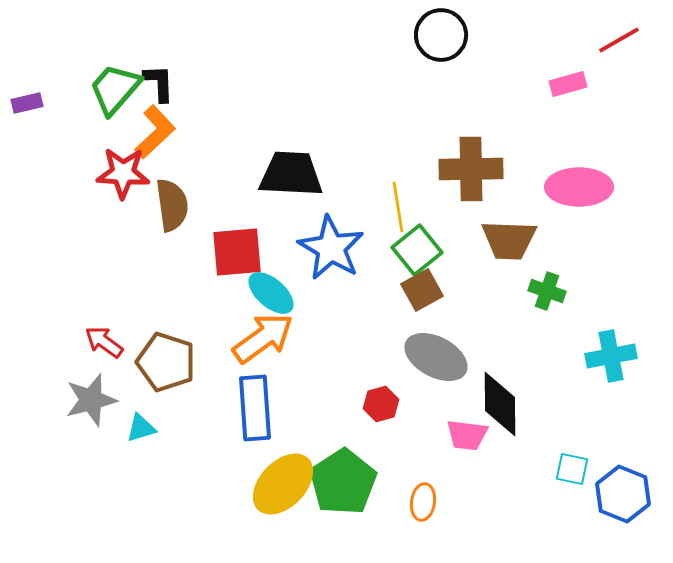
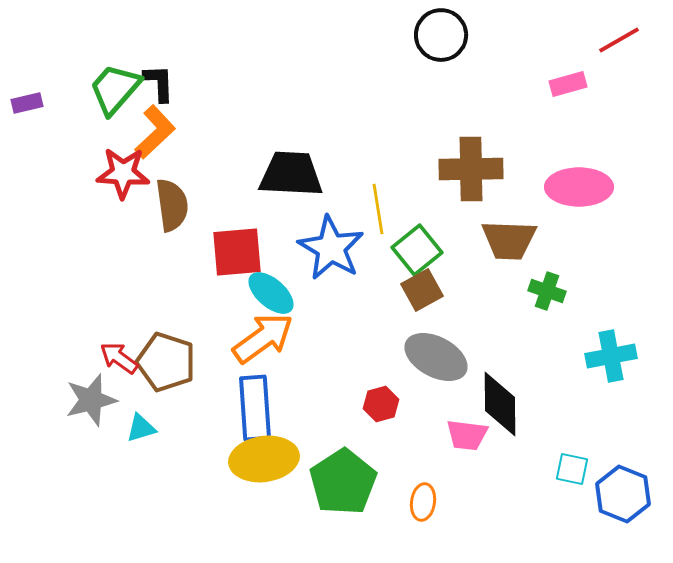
yellow line: moved 20 px left, 2 px down
red arrow: moved 15 px right, 16 px down
yellow ellipse: moved 19 px left, 25 px up; rotated 38 degrees clockwise
